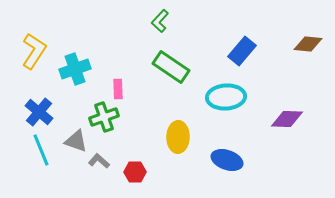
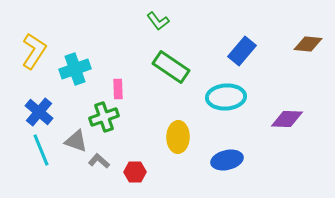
green L-shape: moved 2 px left; rotated 80 degrees counterclockwise
blue ellipse: rotated 32 degrees counterclockwise
